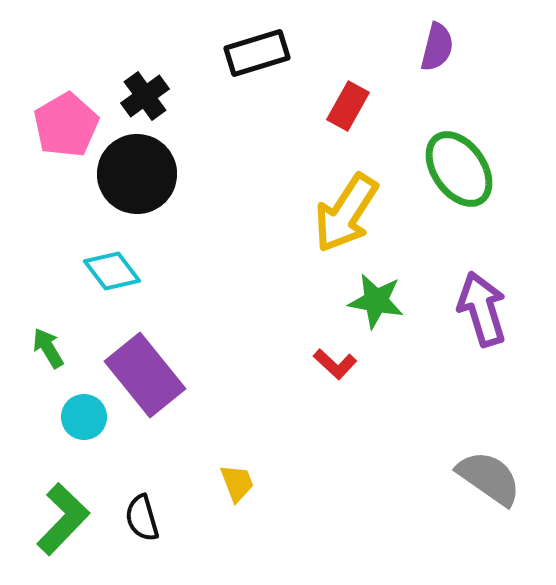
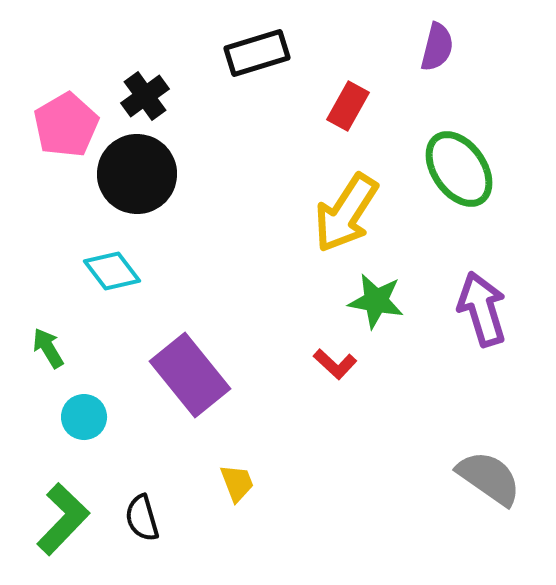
purple rectangle: moved 45 px right
